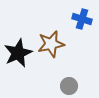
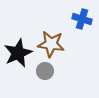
brown star: rotated 20 degrees clockwise
gray circle: moved 24 px left, 15 px up
